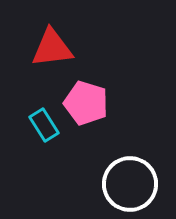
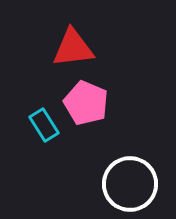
red triangle: moved 21 px right
pink pentagon: rotated 6 degrees clockwise
